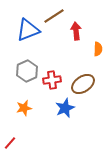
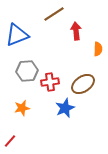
brown line: moved 2 px up
blue triangle: moved 11 px left, 5 px down
gray hexagon: rotated 20 degrees clockwise
red cross: moved 2 px left, 2 px down
orange star: moved 2 px left
red line: moved 2 px up
